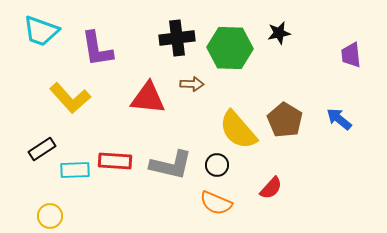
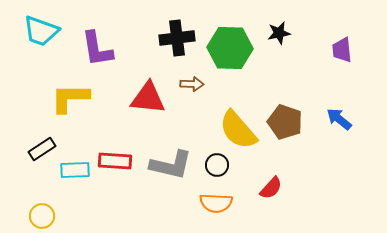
purple trapezoid: moved 9 px left, 5 px up
yellow L-shape: rotated 132 degrees clockwise
brown pentagon: moved 2 px down; rotated 12 degrees counterclockwise
orange semicircle: rotated 20 degrees counterclockwise
yellow circle: moved 8 px left
